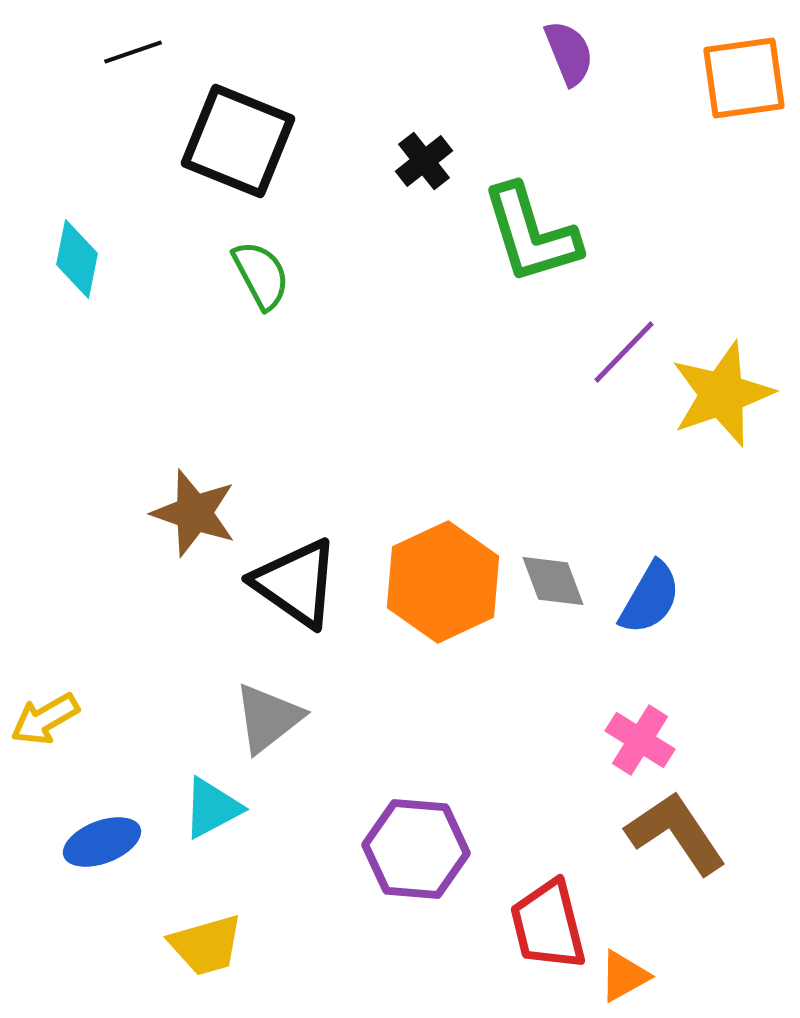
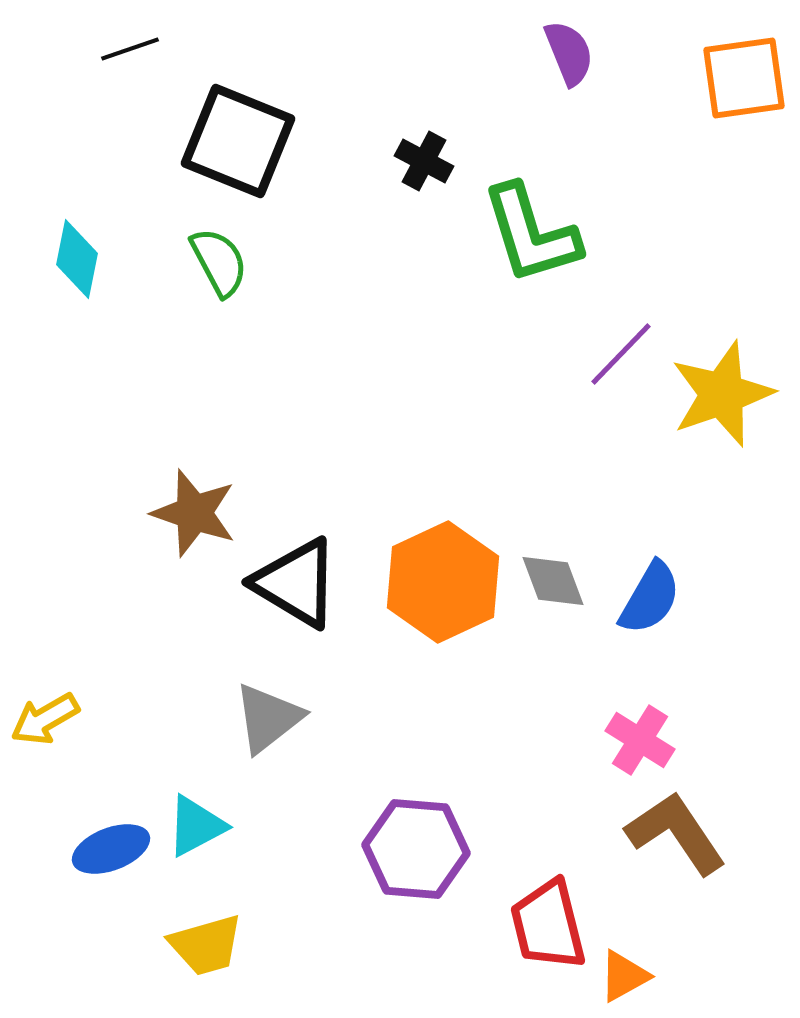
black line: moved 3 px left, 3 px up
black cross: rotated 24 degrees counterclockwise
green semicircle: moved 42 px left, 13 px up
purple line: moved 3 px left, 2 px down
black triangle: rotated 4 degrees counterclockwise
cyan triangle: moved 16 px left, 18 px down
blue ellipse: moved 9 px right, 7 px down
